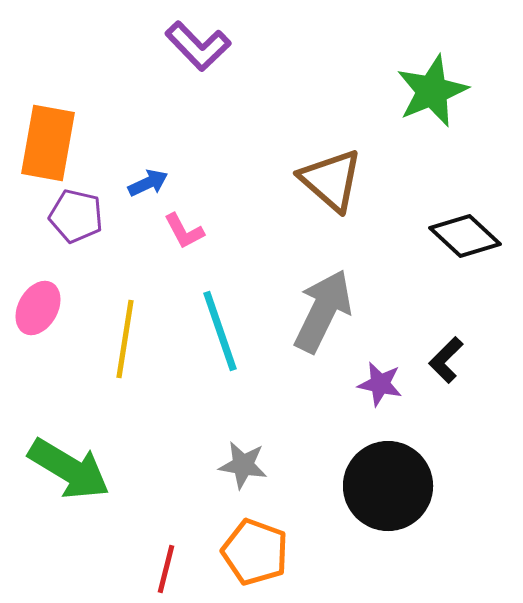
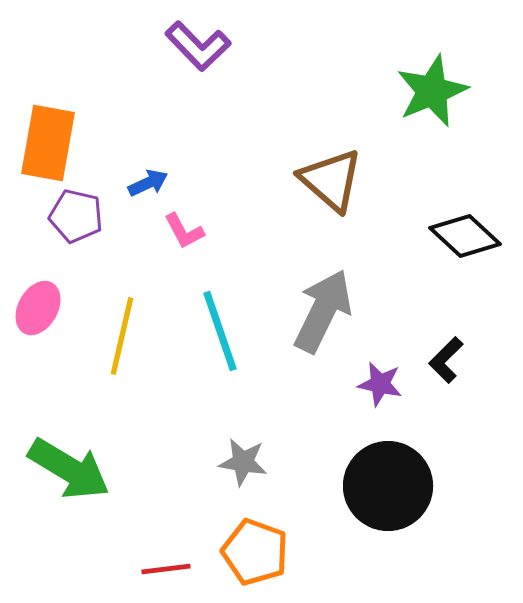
yellow line: moved 3 px left, 3 px up; rotated 4 degrees clockwise
gray star: moved 3 px up
red line: rotated 69 degrees clockwise
